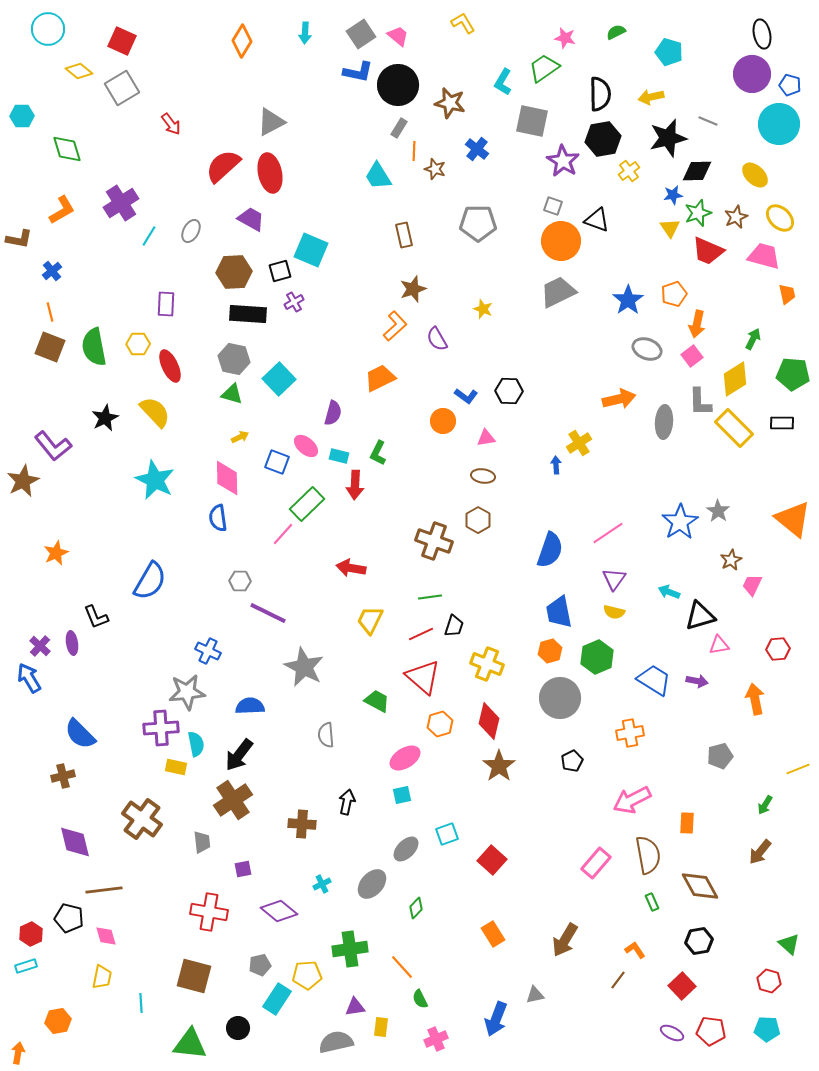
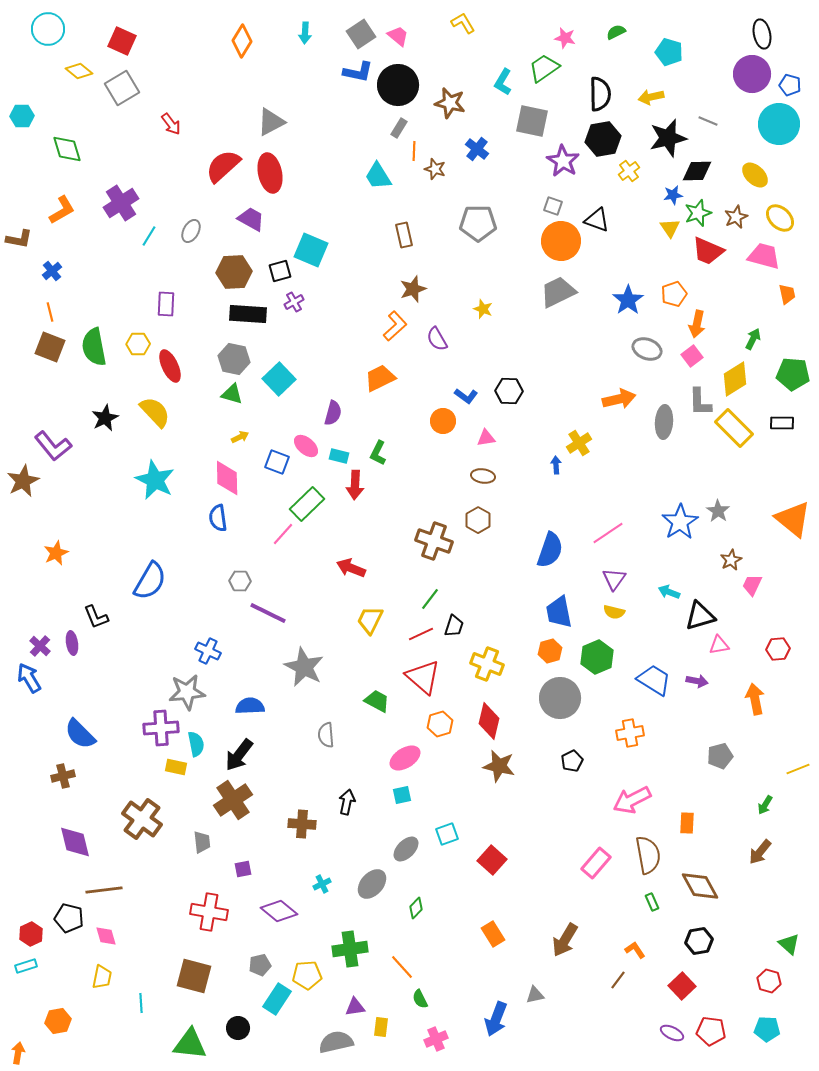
red arrow at (351, 568): rotated 12 degrees clockwise
green line at (430, 597): moved 2 px down; rotated 45 degrees counterclockwise
brown star at (499, 766): rotated 24 degrees counterclockwise
